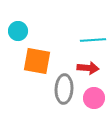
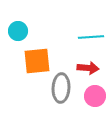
cyan line: moved 2 px left, 3 px up
orange square: rotated 16 degrees counterclockwise
gray ellipse: moved 3 px left, 1 px up
pink circle: moved 1 px right, 2 px up
